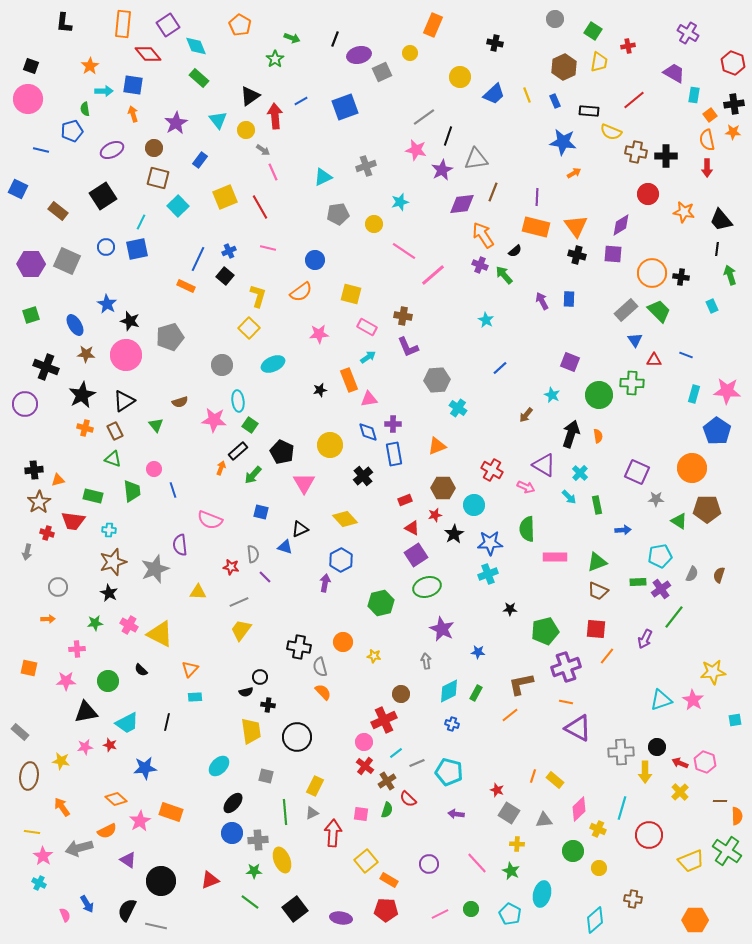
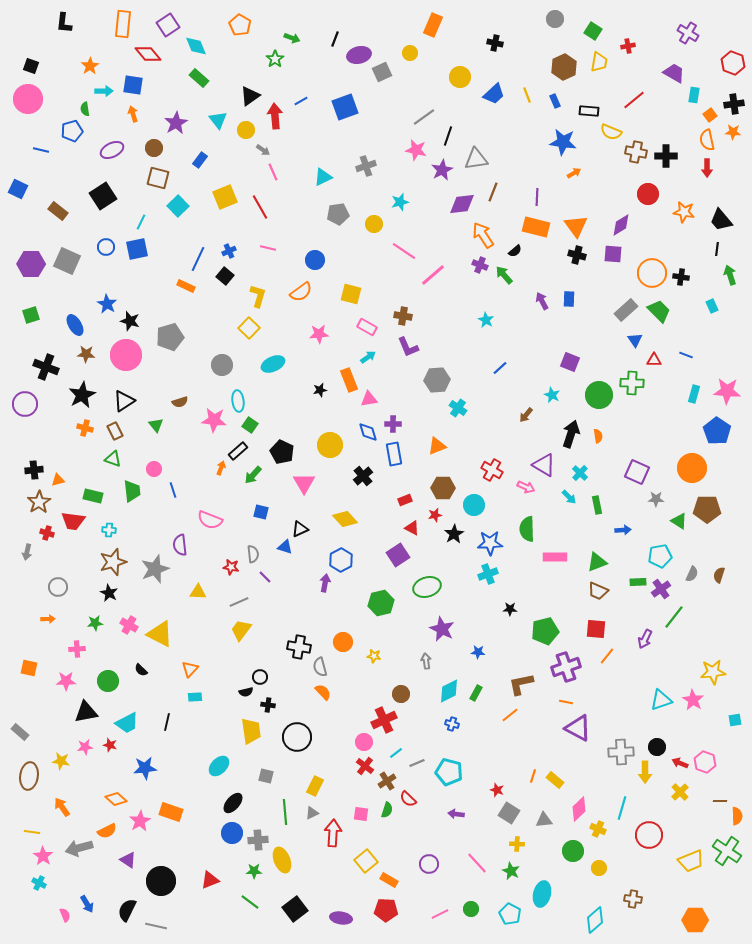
purple square at (416, 555): moved 18 px left
